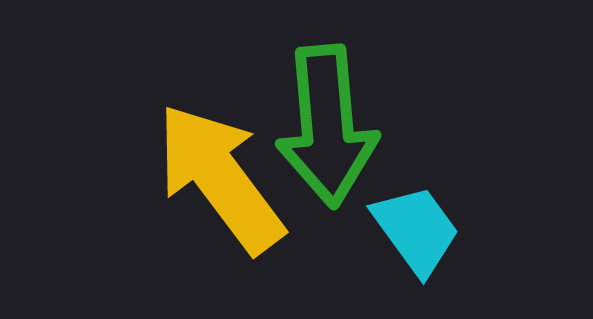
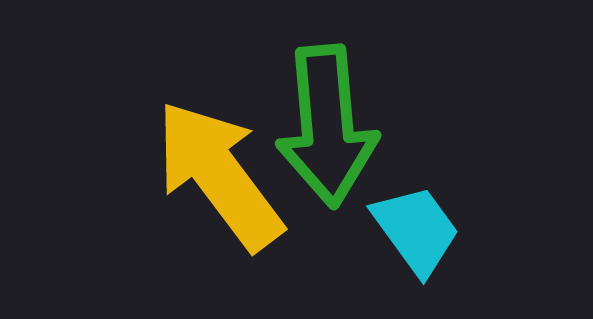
yellow arrow: moved 1 px left, 3 px up
